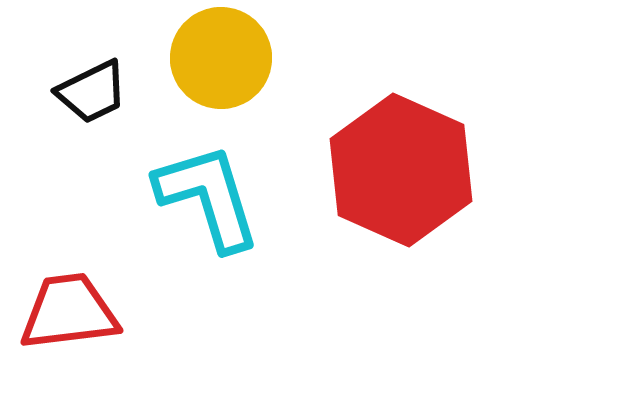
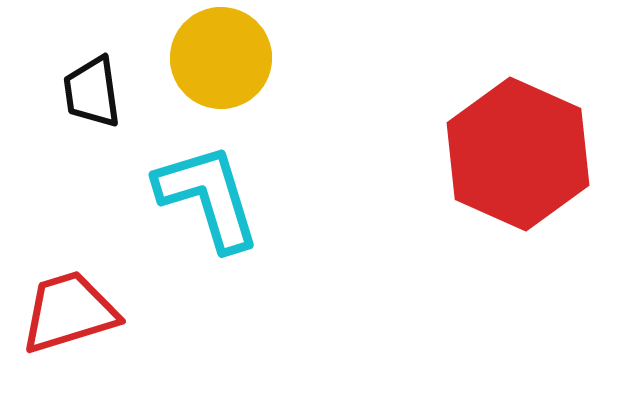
black trapezoid: rotated 108 degrees clockwise
red hexagon: moved 117 px right, 16 px up
red trapezoid: rotated 10 degrees counterclockwise
